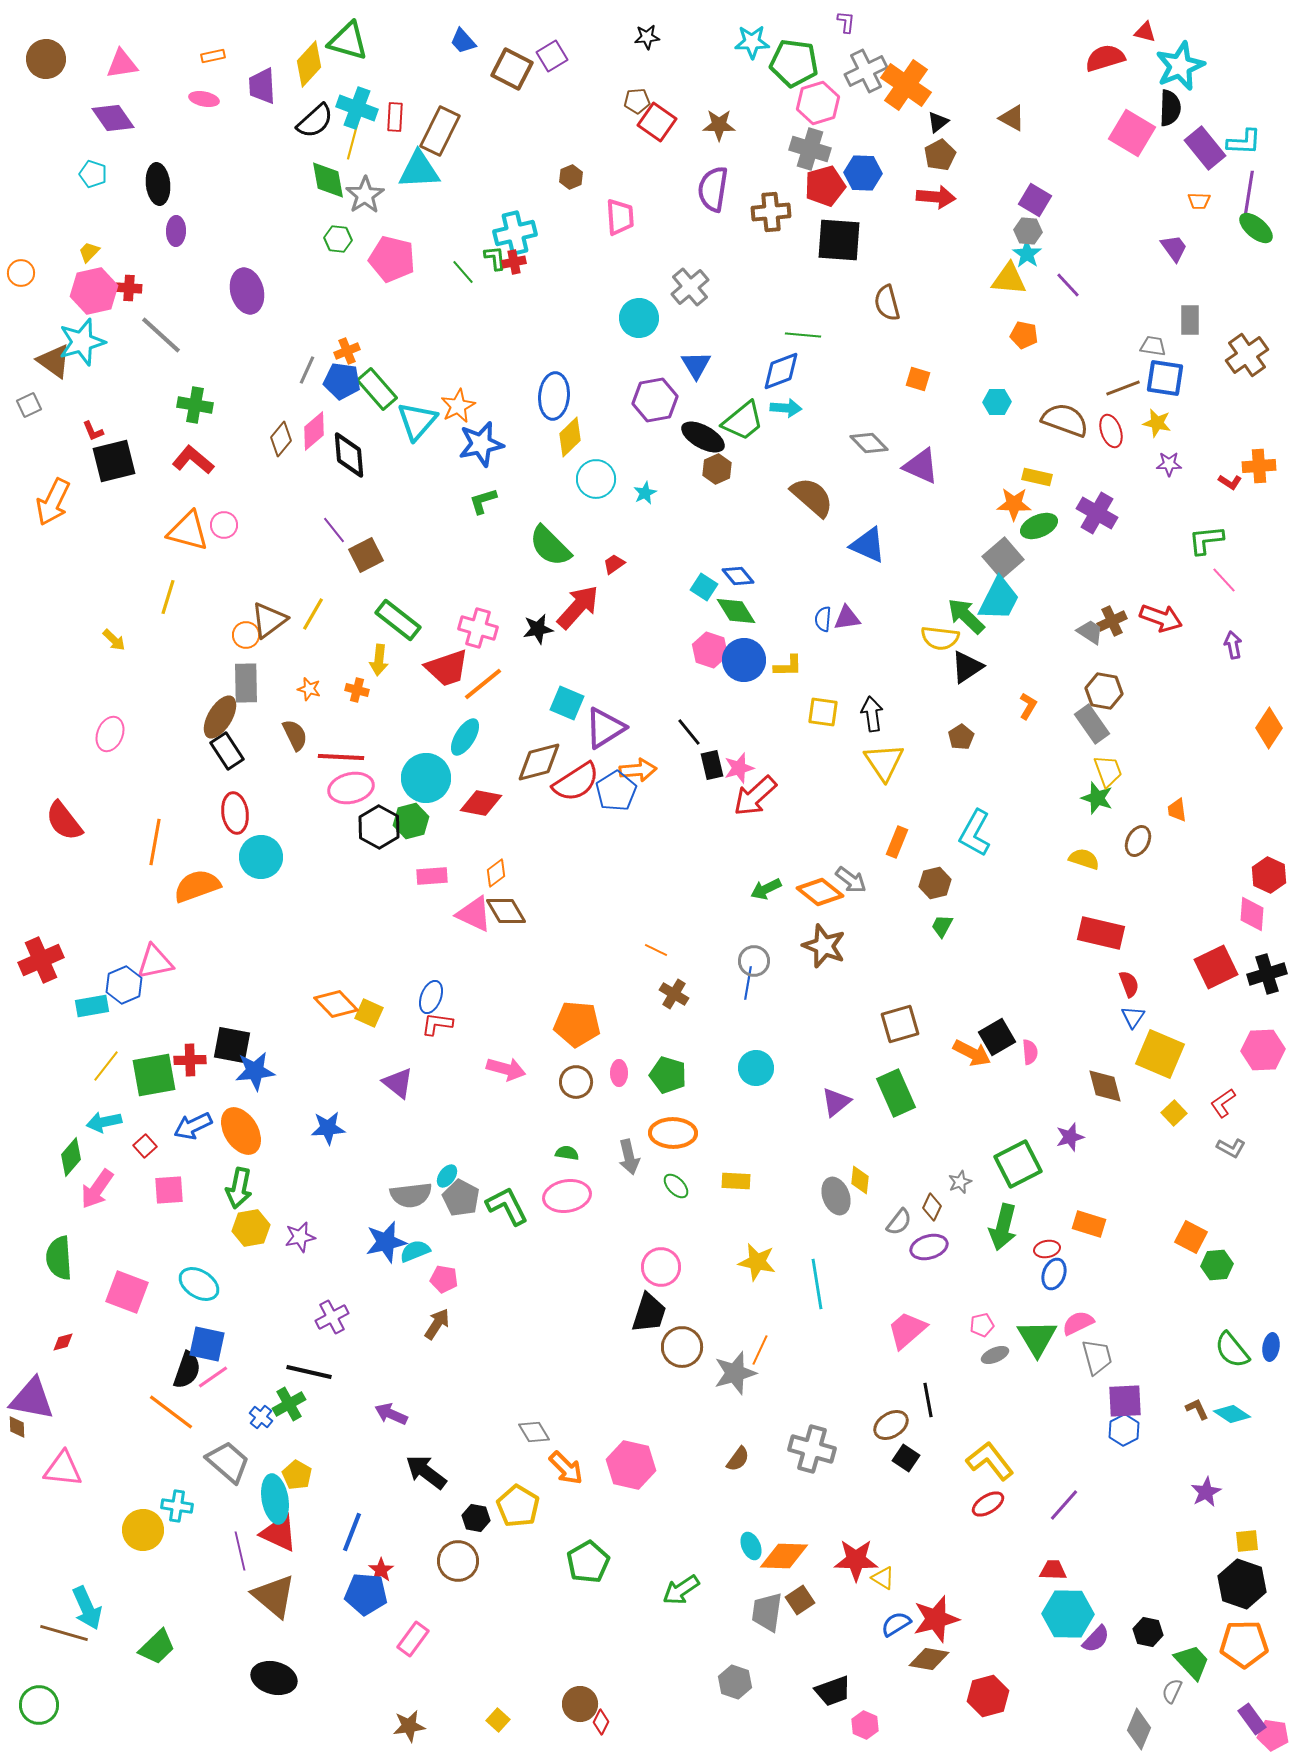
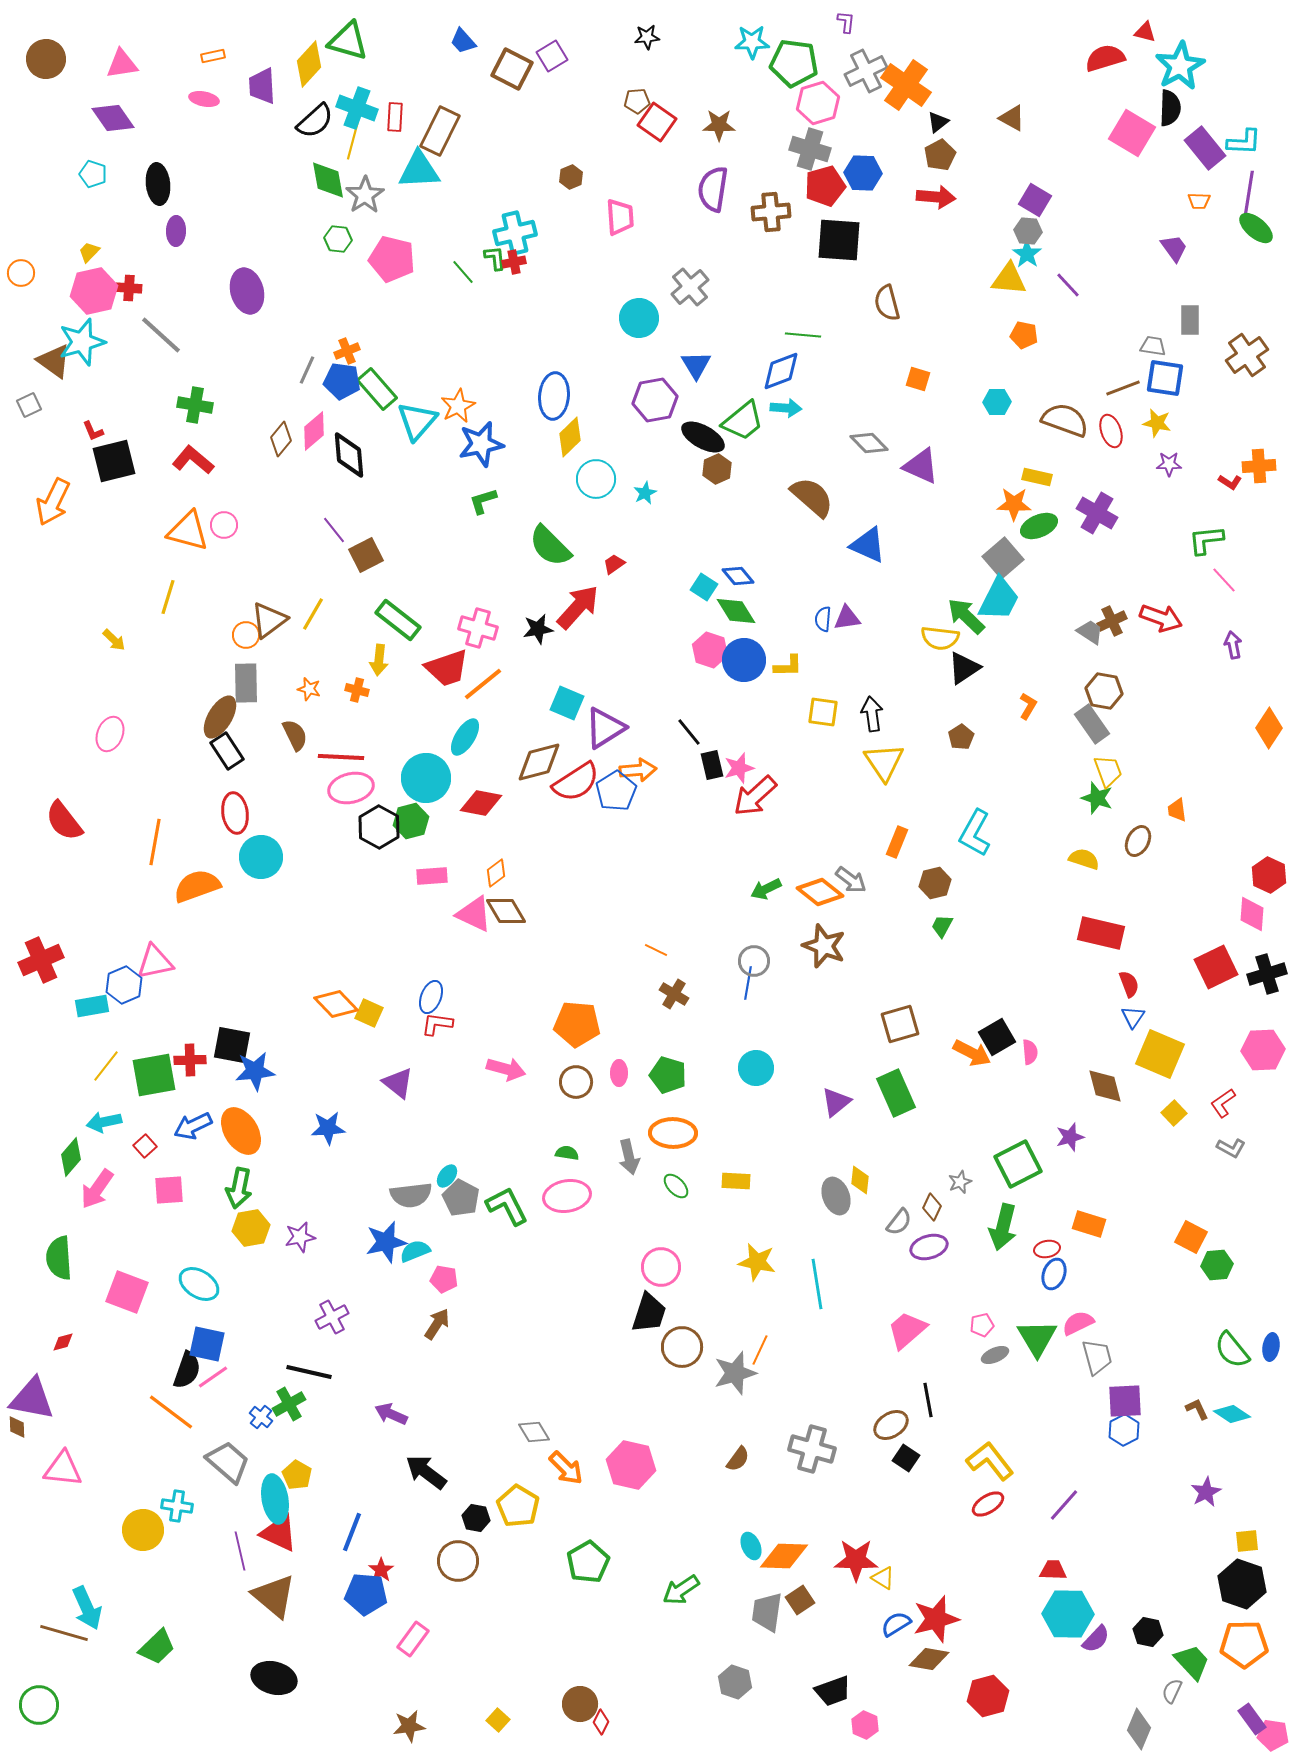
cyan star at (1180, 66): rotated 6 degrees counterclockwise
black triangle at (967, 667): moved 3 px left, 1 px down
